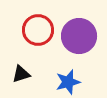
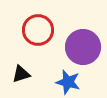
purple circle: moved 4 px right, 11 px down
blue star: rotated 30 degrees clockwise
